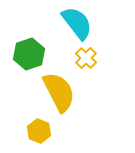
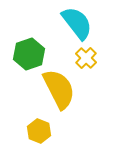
yellow semicircle: moved 3 px up
